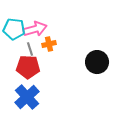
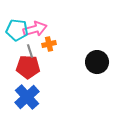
cyan pentagon: moved 3 px right, 1 px down
gray line: moved 2 px down
